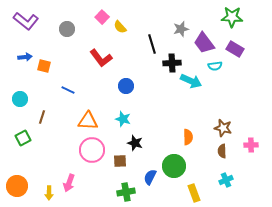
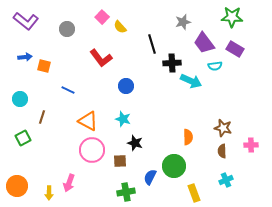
gray star: moved 2 px right, 7 px up
orange triangle: rotated 25 degrees clockwise
